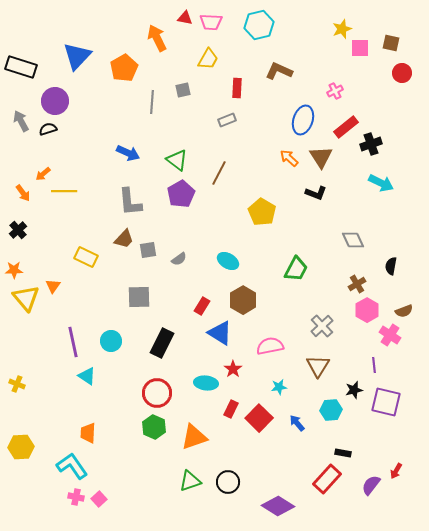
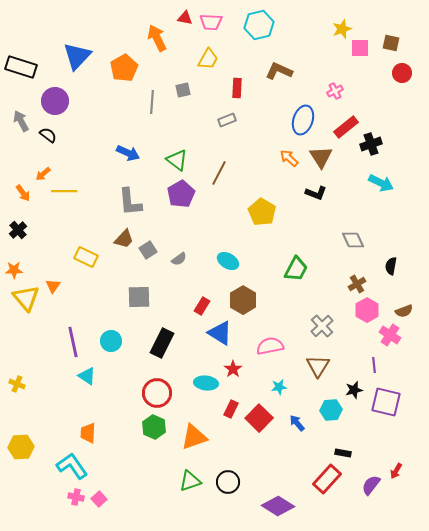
black semicircle at (48, 129): moved 6 px down; rotated 54 degrees clockwise
gray square at (148, 250): rotated 24 degrees counterclockwise
